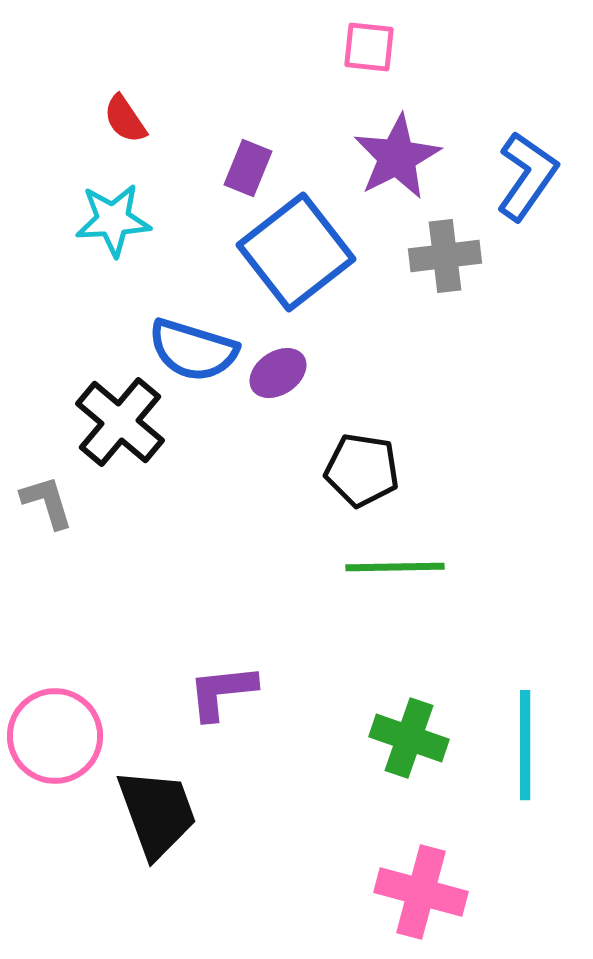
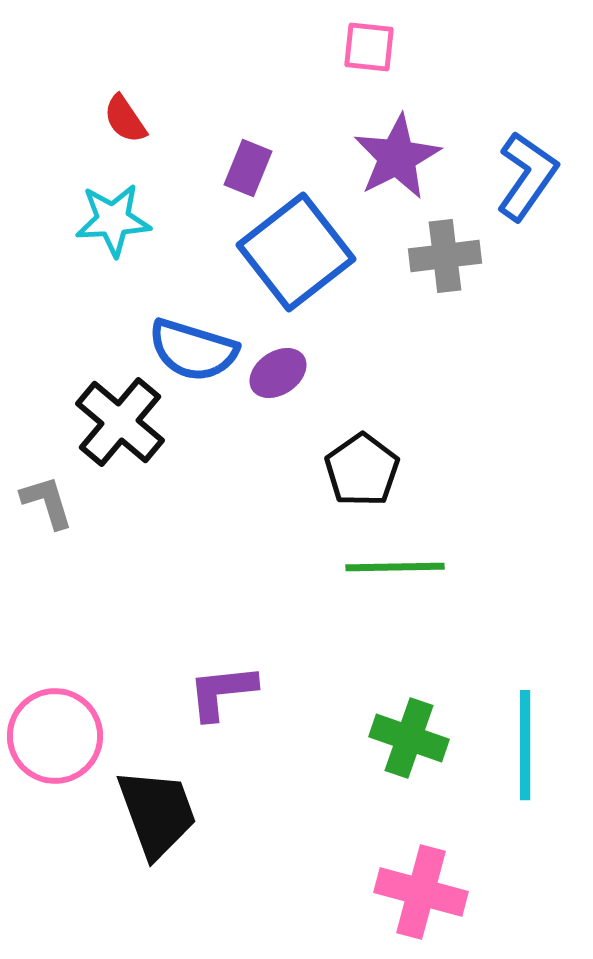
black pentagon: rotated 28 degrees clockwise
